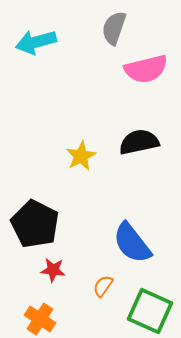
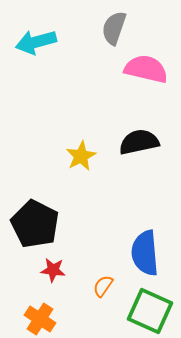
pink semicircle: rotated 153 degrees counterclockwise
blue semicircle: moved 13 px right, 10 px down; rotated 33 degrees clockwise
